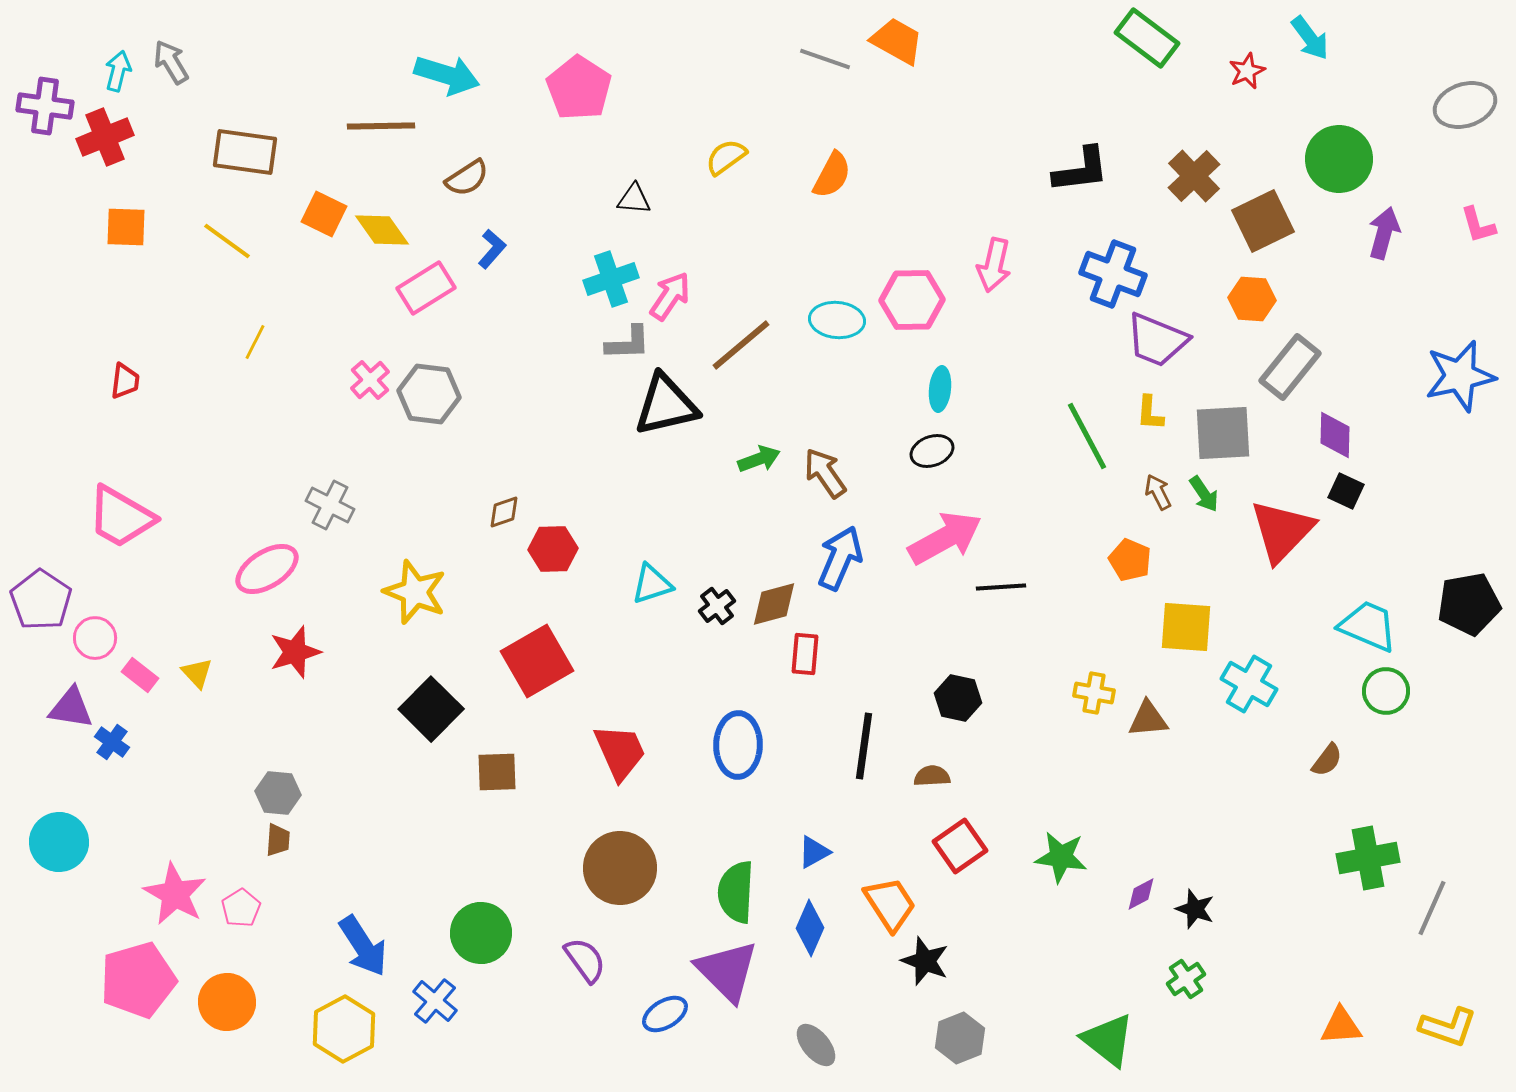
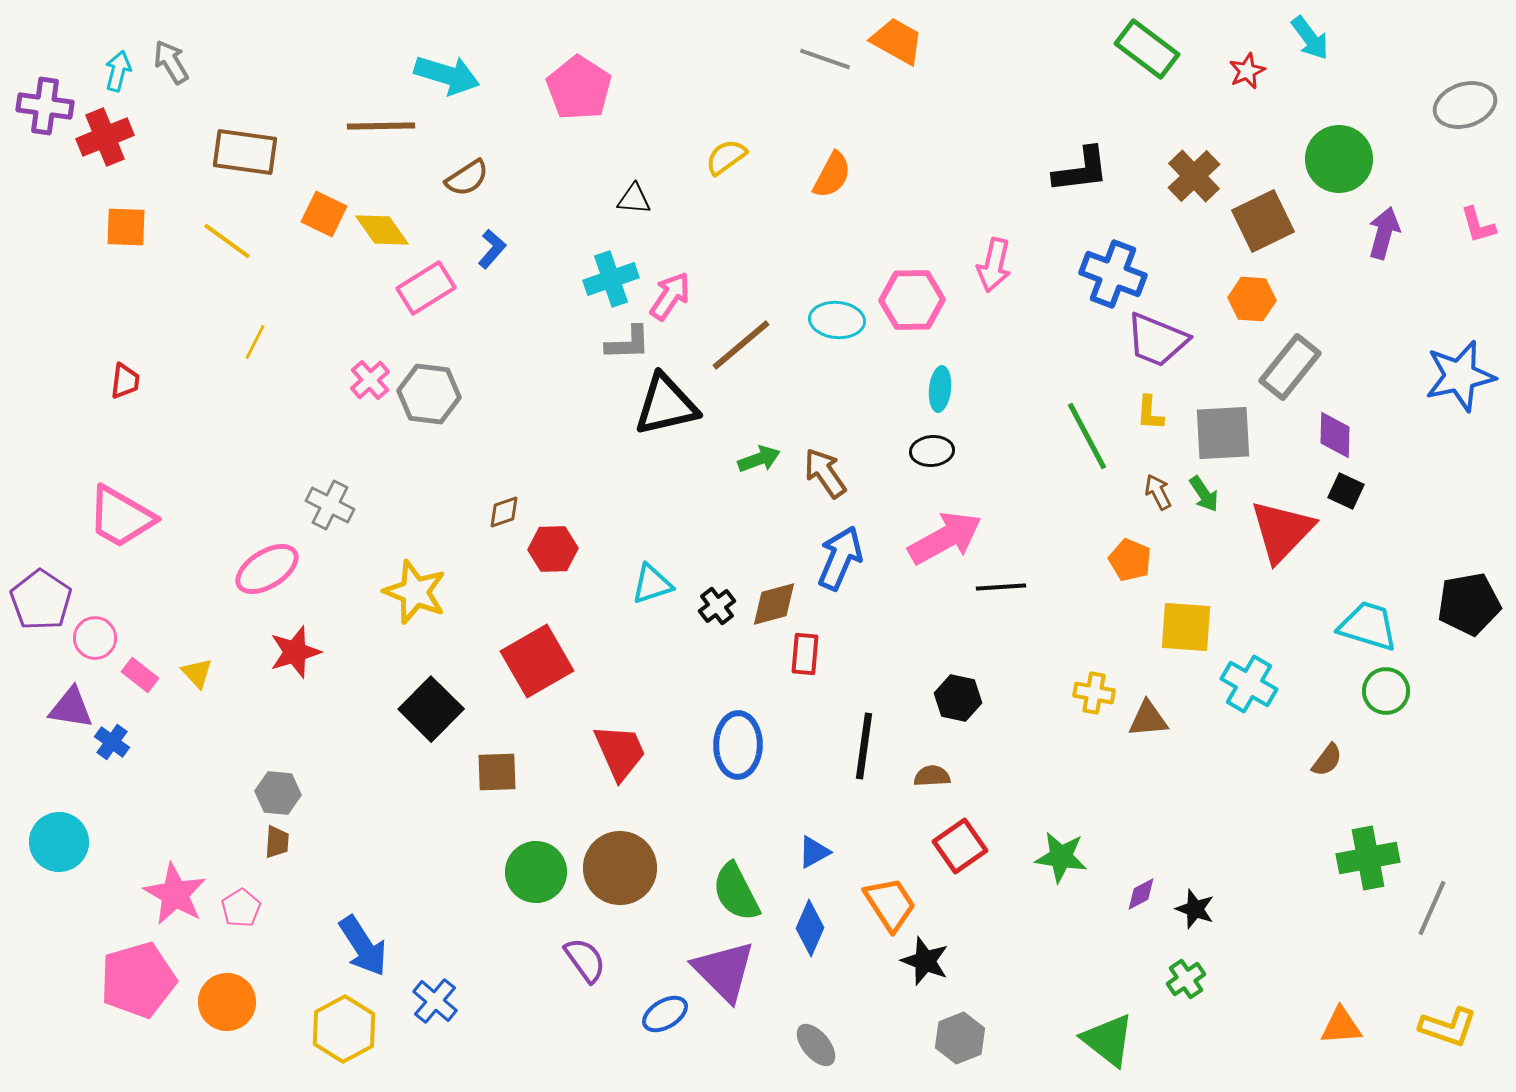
green rectangle at (1147, 38): moved 11 px down
black ellipse at (932, 451): rotated 15 degrees clockwise
cyan trapezoid at (1368, 626): rotated 6 degrees counterclockwise
brown trapezoid at (278, 840): moved 1 px left, 2 px down
green semicircle at (736, 892): rotated 30 degrees counterclockwise
green circle at (481, 933): moved 55 px right, 61 px up
purple triangle at (727, 971): moved 3 px left
